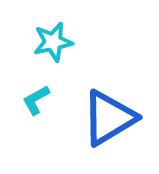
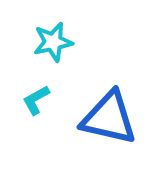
blue triangle: rotated 44 degrees clockwise
